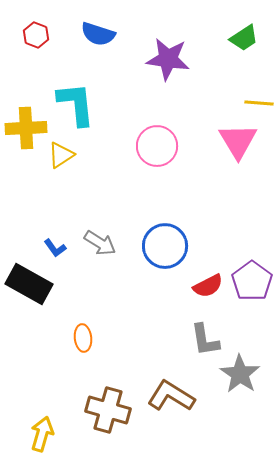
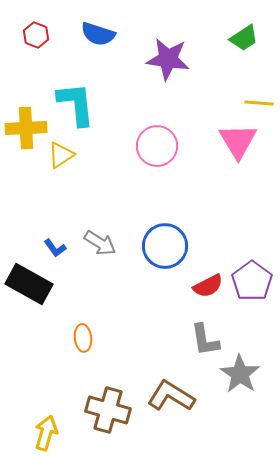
yellow arrow: moved 4 px right, 1 px up
